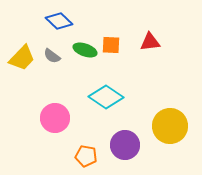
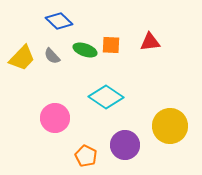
gray semicircle: rotated 12 degrees clockwise
orange pentagon: rotated 15 degrees clockwise
